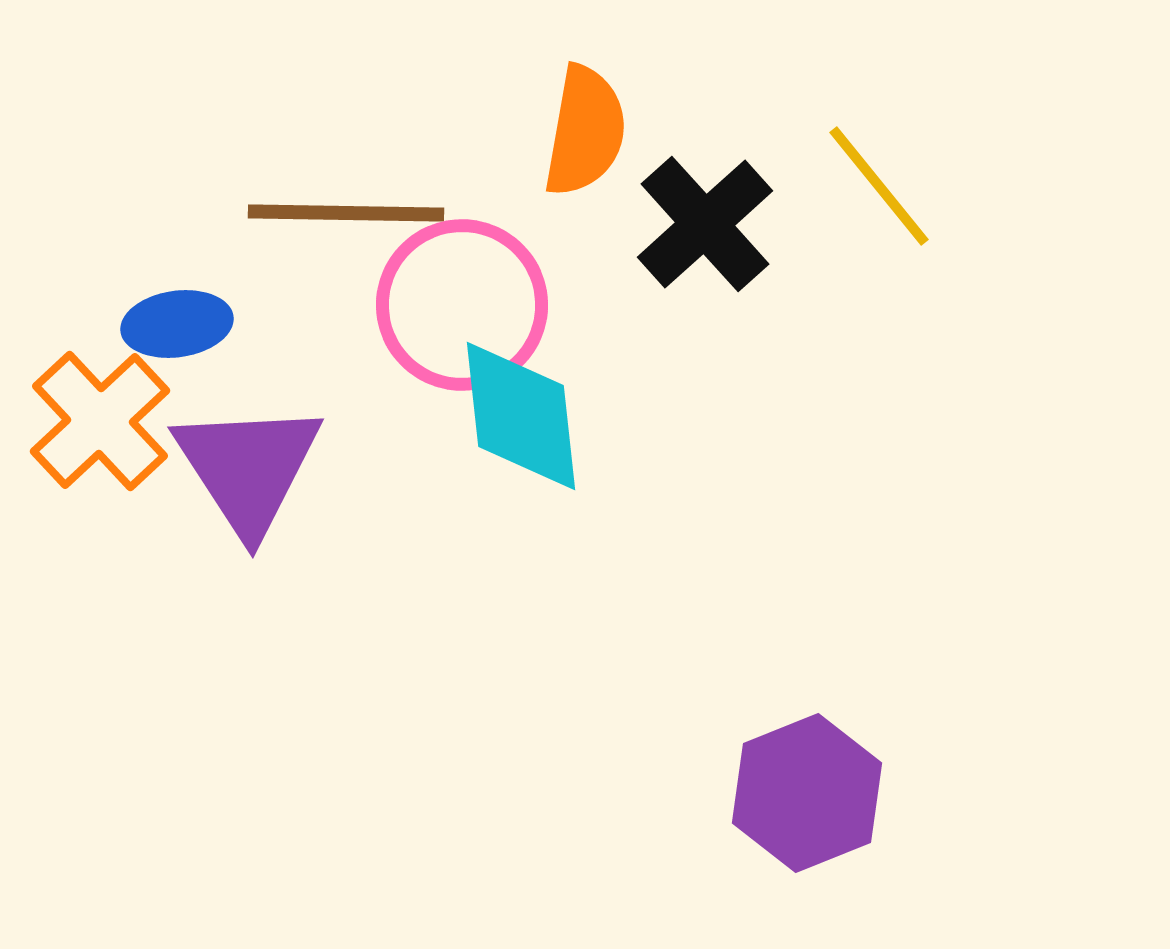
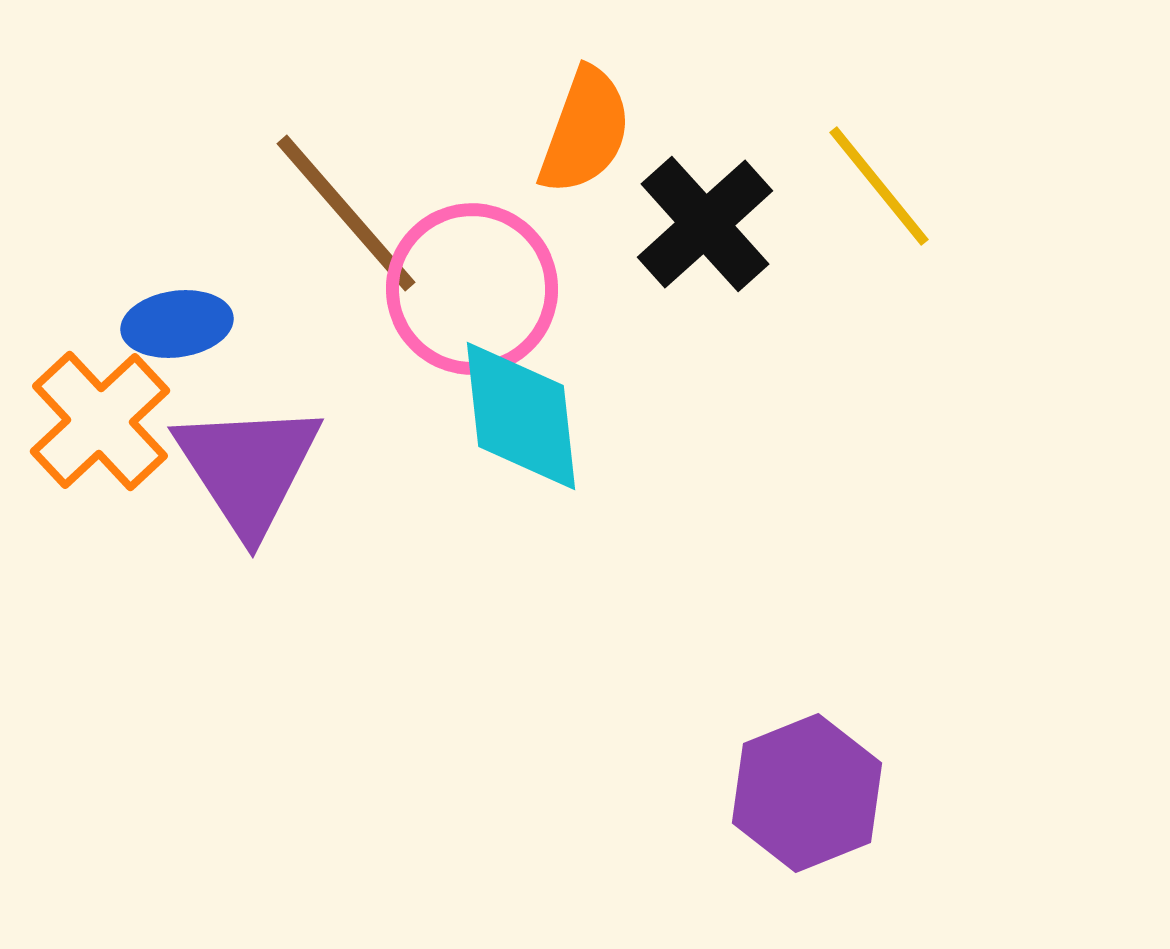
orange semicircle: rotated 10 degrees clockwise
brown line: rotated 48 degrees clockwise
pink circle: moved 10 px right, 16 px up
